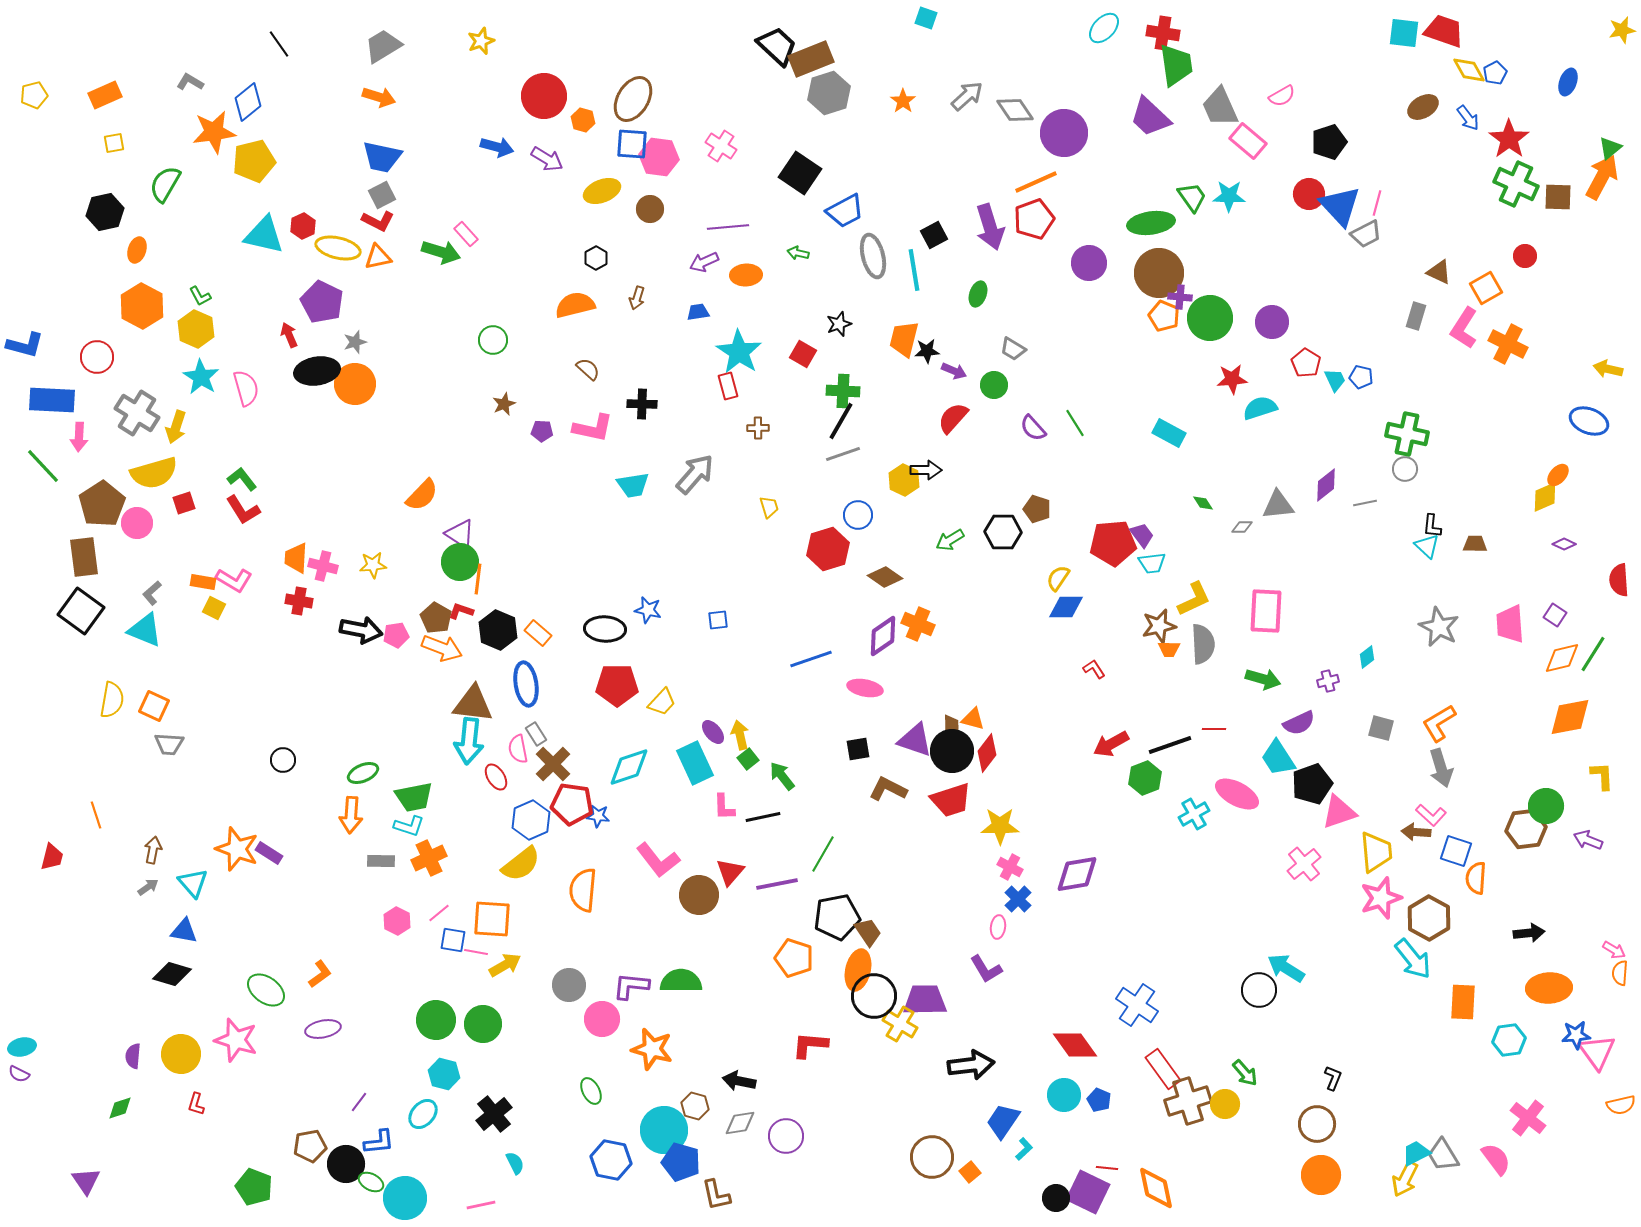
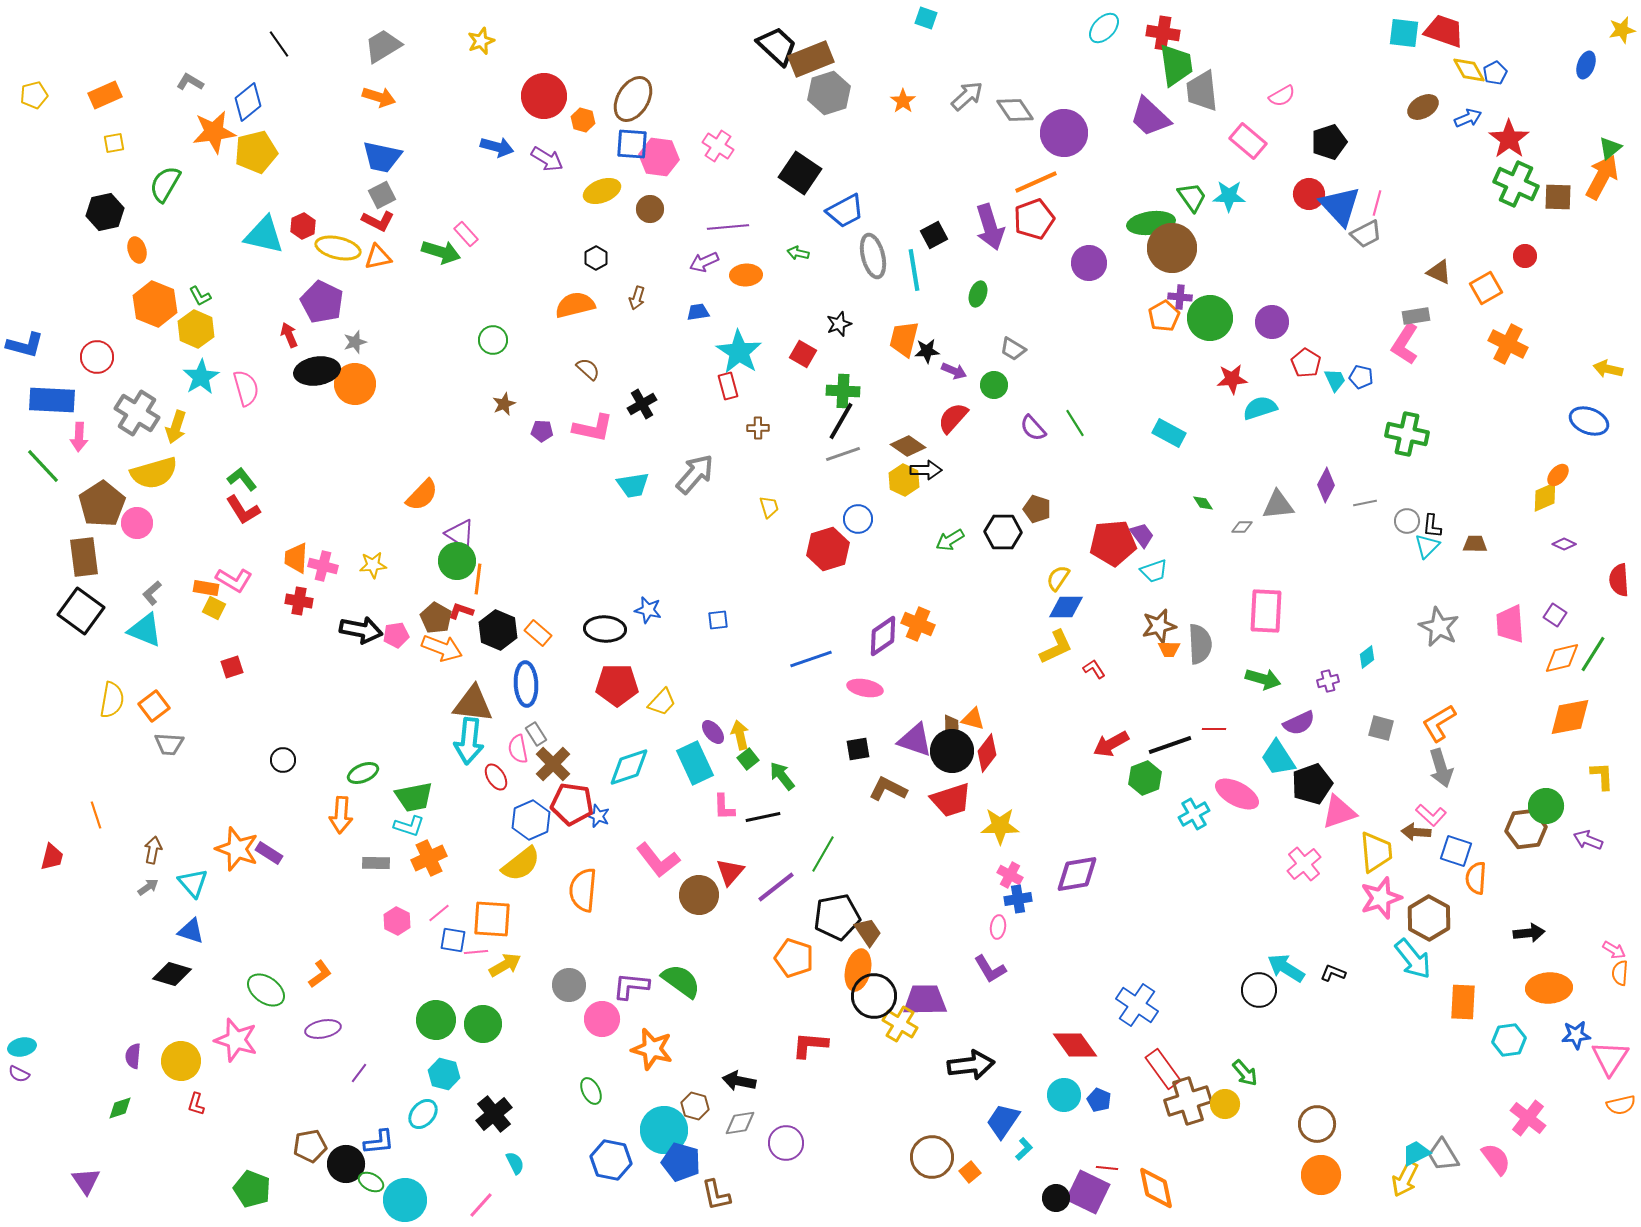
blue ellipse at (1568, 82): moved 18 px right, 17 px up
gray trapezoid at (1220, 107): moved 18 px left, 16 px up; rotated 18 degrees clockwise
blue arrow at (1468, 118): rotated 76 degrees counterclockwise
pink cross at (721, 146): moved 3 px left
yellow pentagon at (254, 161): moved 2 px right, 9 px up
orange ellipse at (137, 250): rotated 35 degrees counterclockwise
brown circle at (1159, 273): moved 13 px right, 25 px up
orange hexagon at (142, 306): moved 13 px right, 2 px up; rotated 6 degrees counterclockwise
orange pentagon at (1164, 316): rotated 20 degrees clockwise
gray rectangle at (1416, 316): rotated 64 degrees clockwise
pink L-shape at (1464, 328): moved 59 px left, 16 px down
cyan star at (201, 377): rotated 9 degrees clockwise
black cross at (642, 404): rotated 32 degrees counterclockwise
gray circle at (1405, 469): moved 2 px right, 52 px down
purple diamond at (1326, 485): rotated 24 degrees counterclockwise
red square at (184, 503): moved 48 px right, 164 px down
blue circle at (858, 515): moved 4 px down
cyan triangle at (1427, 546): rotated 32 degrees clockwise
green circle at (460, 562): moved 3 px left, 1 px up
cyan trapezoid at (1152, 563): moved 2 px right, 8 px down; rotated 12 degrees counterclockwise
brown diamond at (885, 577): moved 23 px right, 131 px up
orange rectangle at (203, 582): moved 3 px right, 6 px down
yellow L-shape at (1194, 599): moved 138 px left, 48 px down
gray semicircle at (1203, 644): moved 3 px left
blue ellipse at (526, 684): rotated 6 degrees clockwise
orange square at (154, 706): rotated 28 degrees clockwise
orange arrow at (351, 815): moved 10 px left
blue star at (598, 816): rotated 15 degrees clockwise
gray rectangle at (381, 861): moved 5 px left, 2 px down
pink cross at (1010, 867): moved 8 px down
purple line at (777, 884): moved 1 px left, 3 px down; rotated 27 degrees counterclockwise
blue cross at (1018, 899): rotated 36 degrees clockwise
blue triangle at (184, 931): moved 7 px right; rotated 8 degrees clockwise
pink line at (476, 952): rotated 15 degrees counterclockwise
purple L-shape at (986, 969): moved 4 px right
green semicircle at (681, 981): rotated 36 degrees clockwise
pink triangle at (1597, 1052): moved 13 px right, 6 px down; rotated 9 degrees clockwise
yellow circle at (181, 1054): moved 7 px down
black L-shape at (1333, 1078): moved 105 px up; rotated 90 degrees counterclockwise
purple line at (359, 1102): moved 29 px up
purple circle at (786, 1136): moved 7 px down
green pentagon at (254, 1187): moved 2 px left, 2 px down
cyan circle at (405, 1198): moved 2 px down
pink line at (481, 1205): rotated 36 degrees counterclockwise
